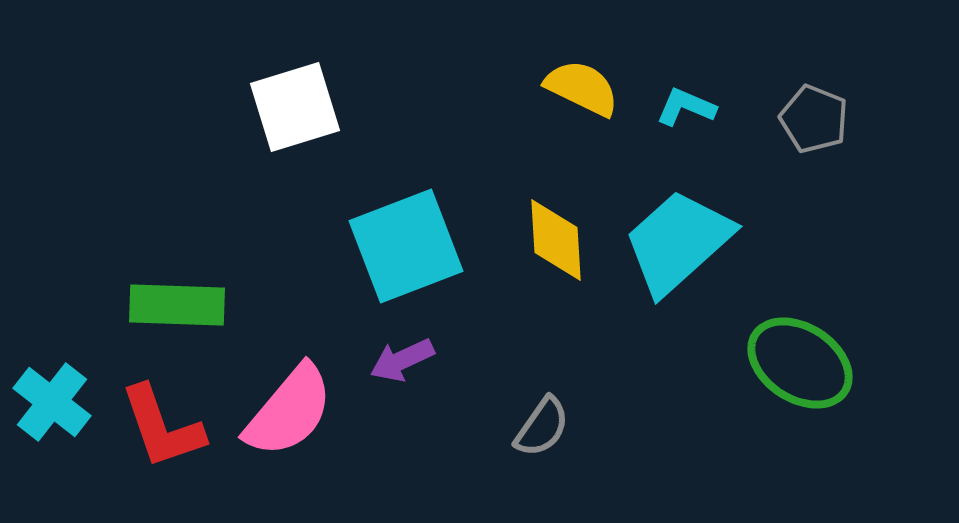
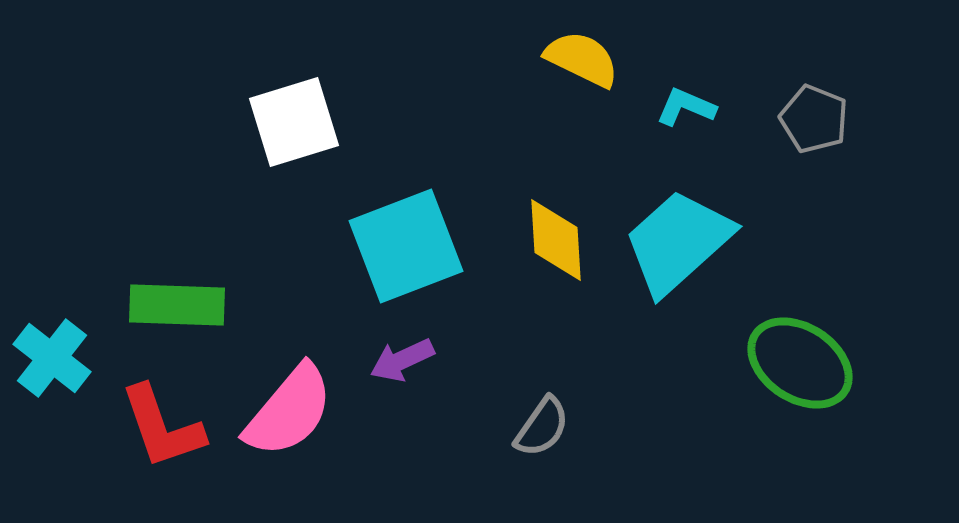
yellow semicircle: moved 29 px up
white square: moved 1 px left, 15 px down
cyan cross: moved 44 px up
